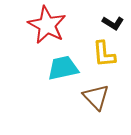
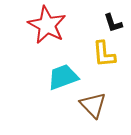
black L-shape: rotated 40 degrees clockwise
cyan trapezoid: moved 9 px down; rotated 8 degrees counterclockwise
brown triangle: moved 3 px left, 8 px down
